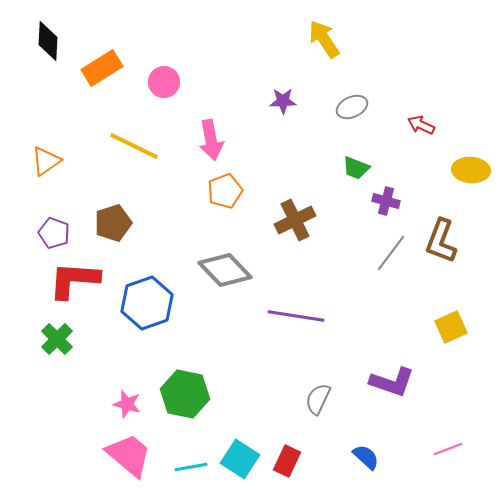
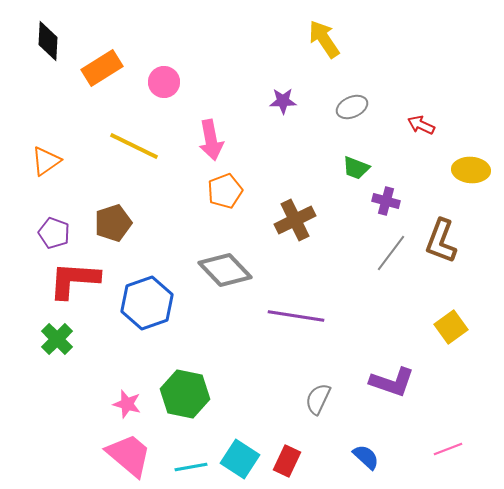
yellow square: rotated 12 degrees counterclockwise
